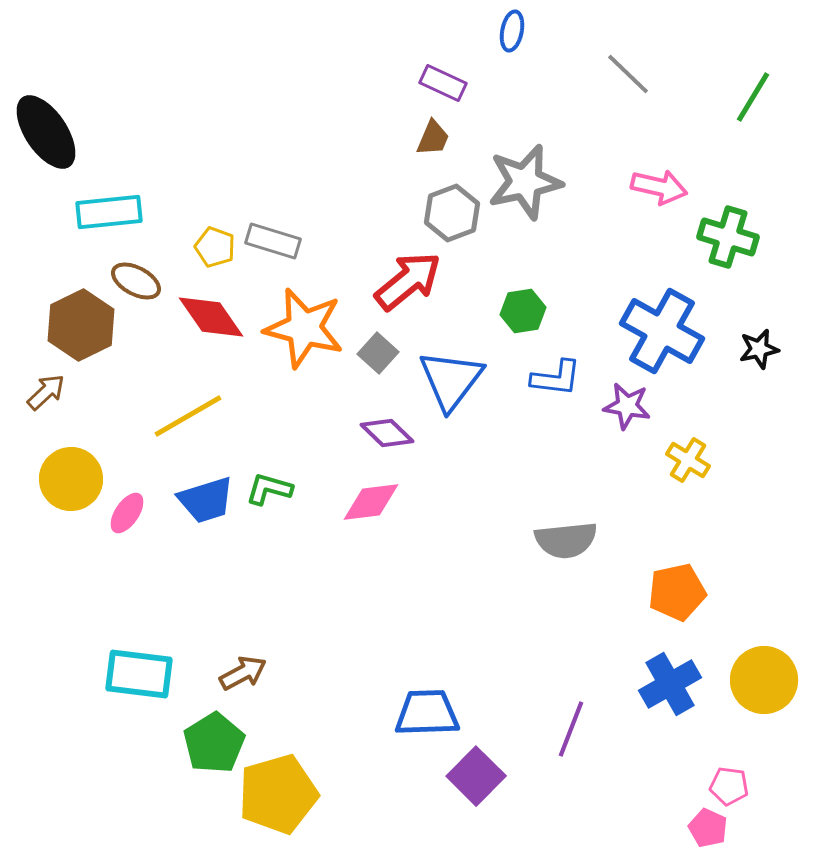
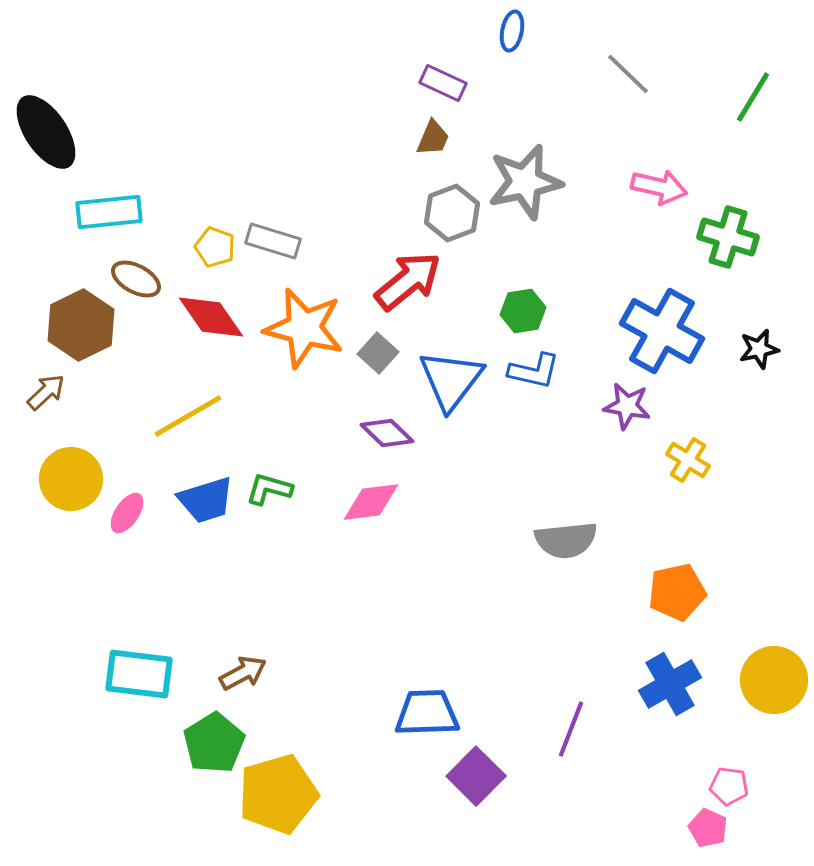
brown ellipse at (136, 281): moved 2 px up
blue L-shape at (556, 378): moved 22 px left, 7 px up; rotated 6 degrees clockwise
yellow circle at (764, 680): moved 10 px right
